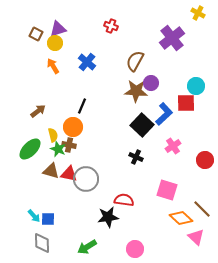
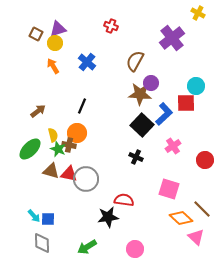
brown star: moved 4 px right, 3 px down
orange circle: moved 4 px right, 6 px down
pink square: moved 2 px right, 1 px up
